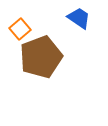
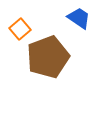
brown pentagon: moved 7 px right
